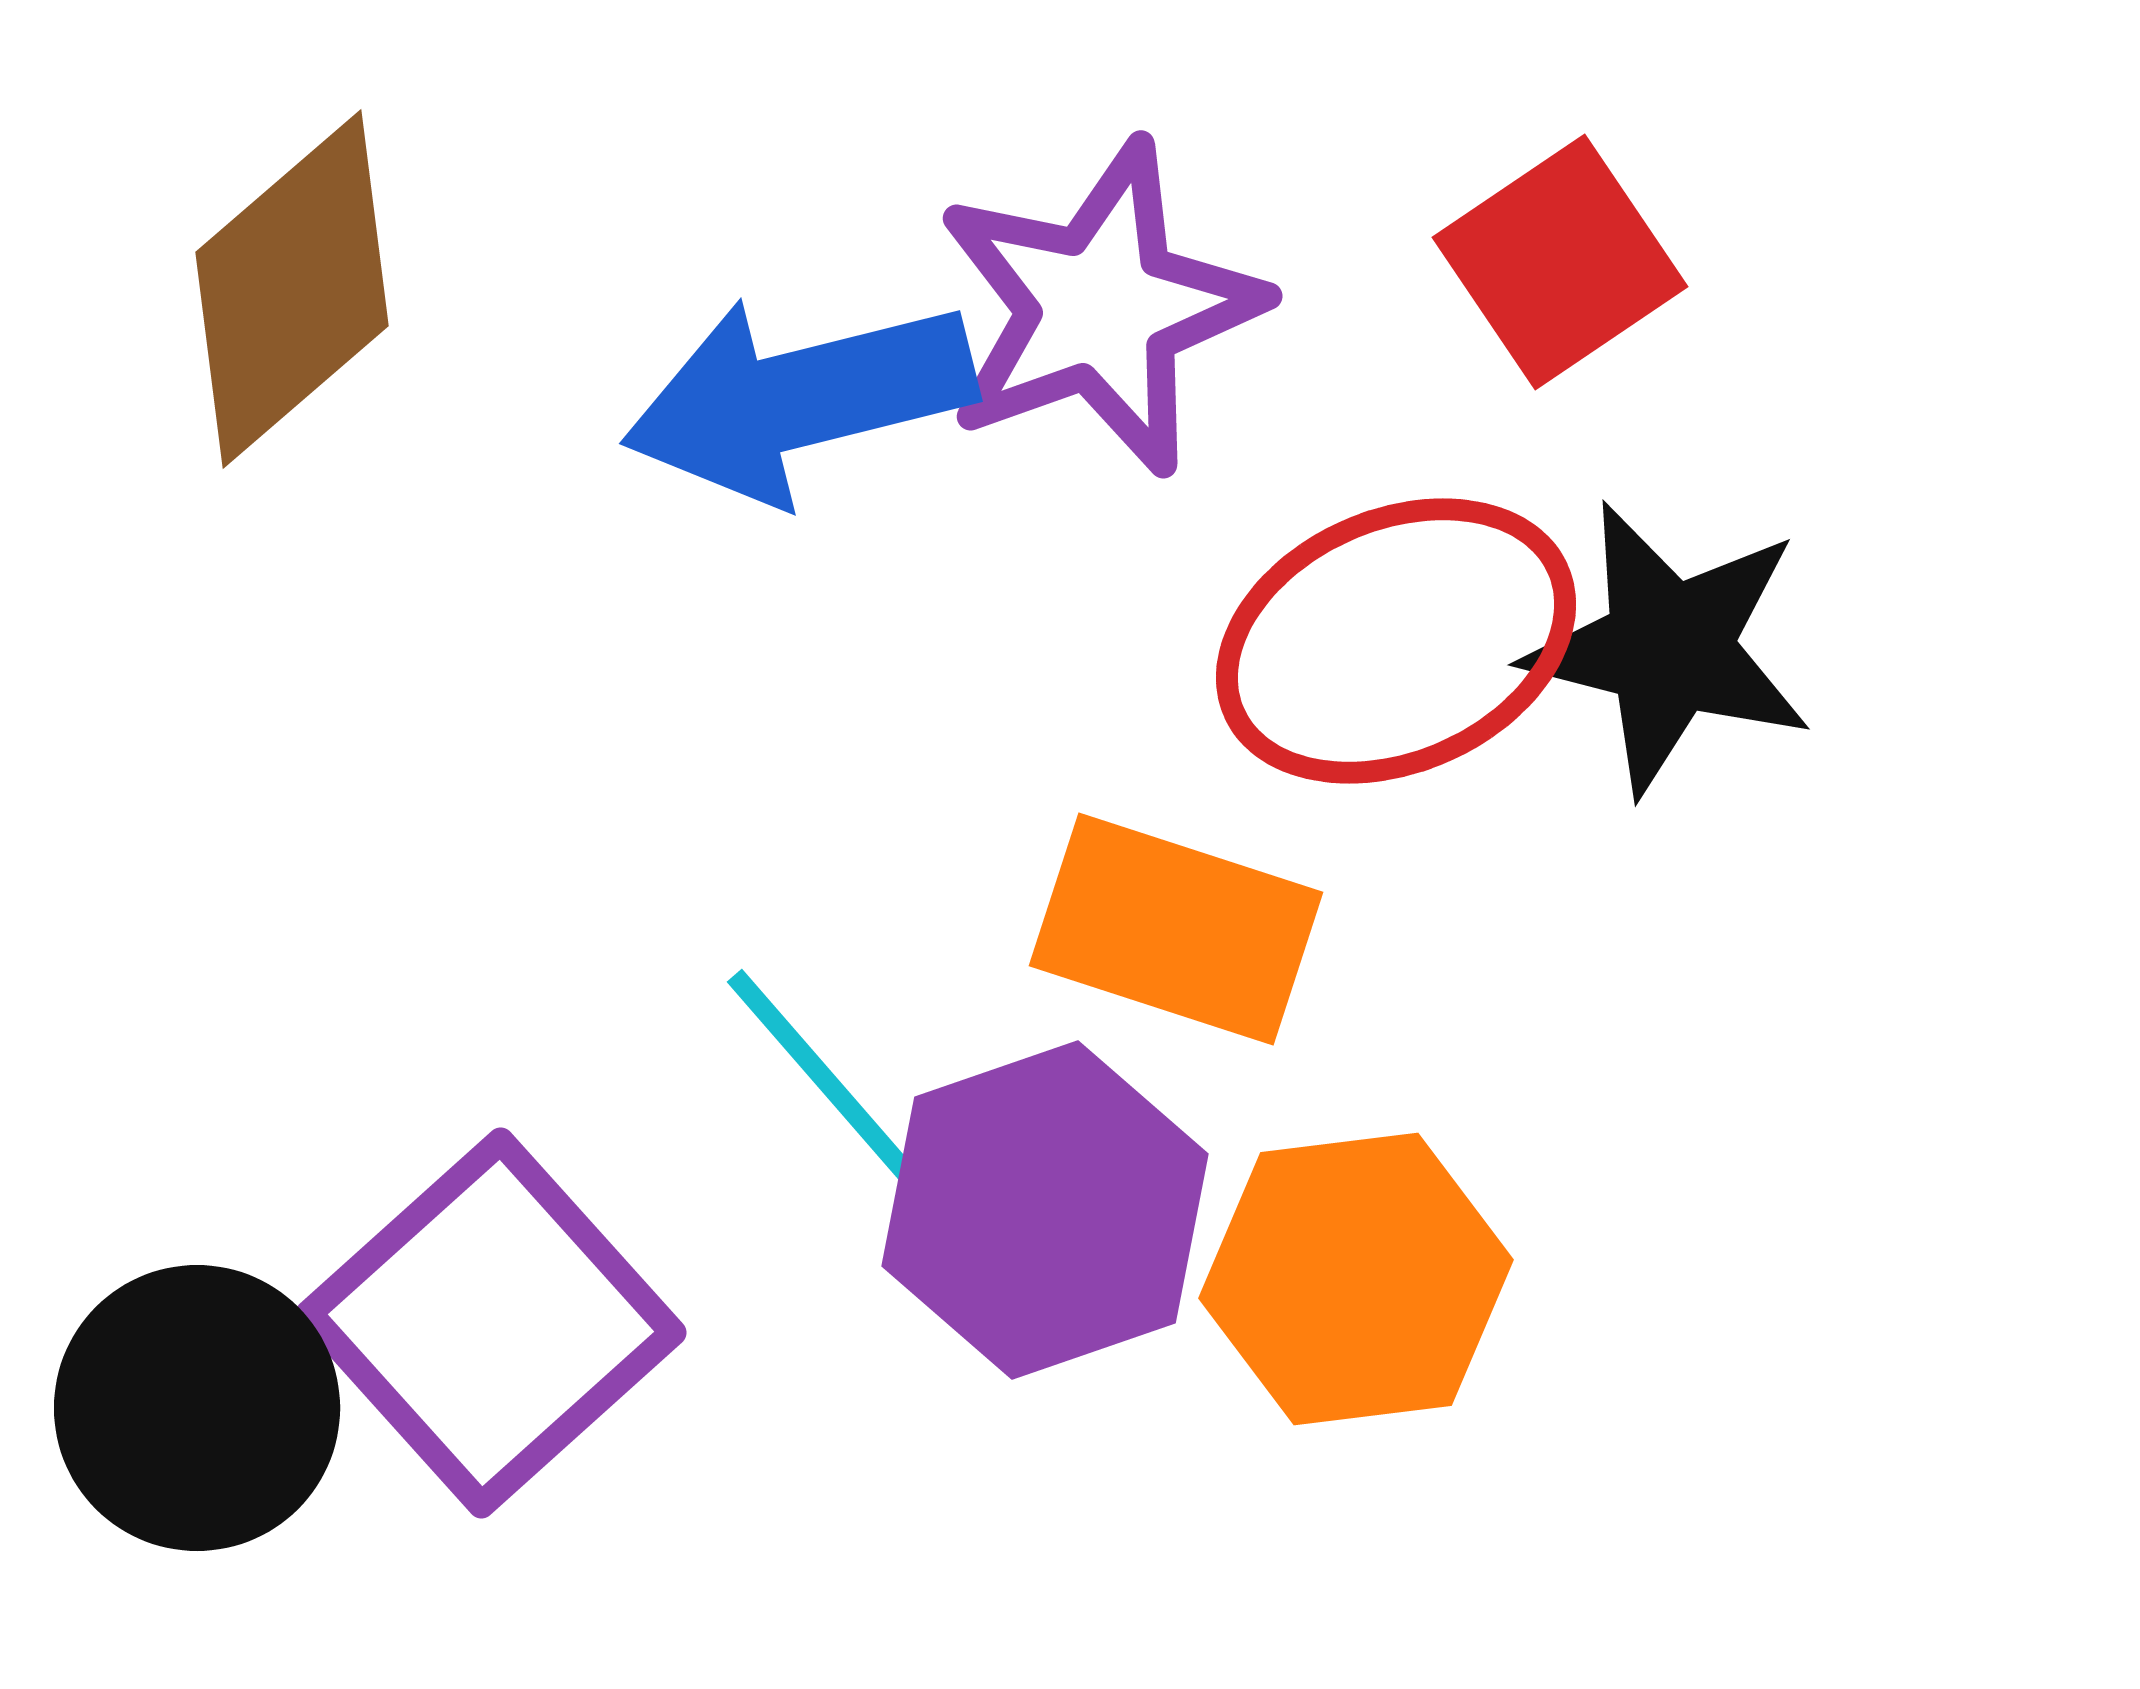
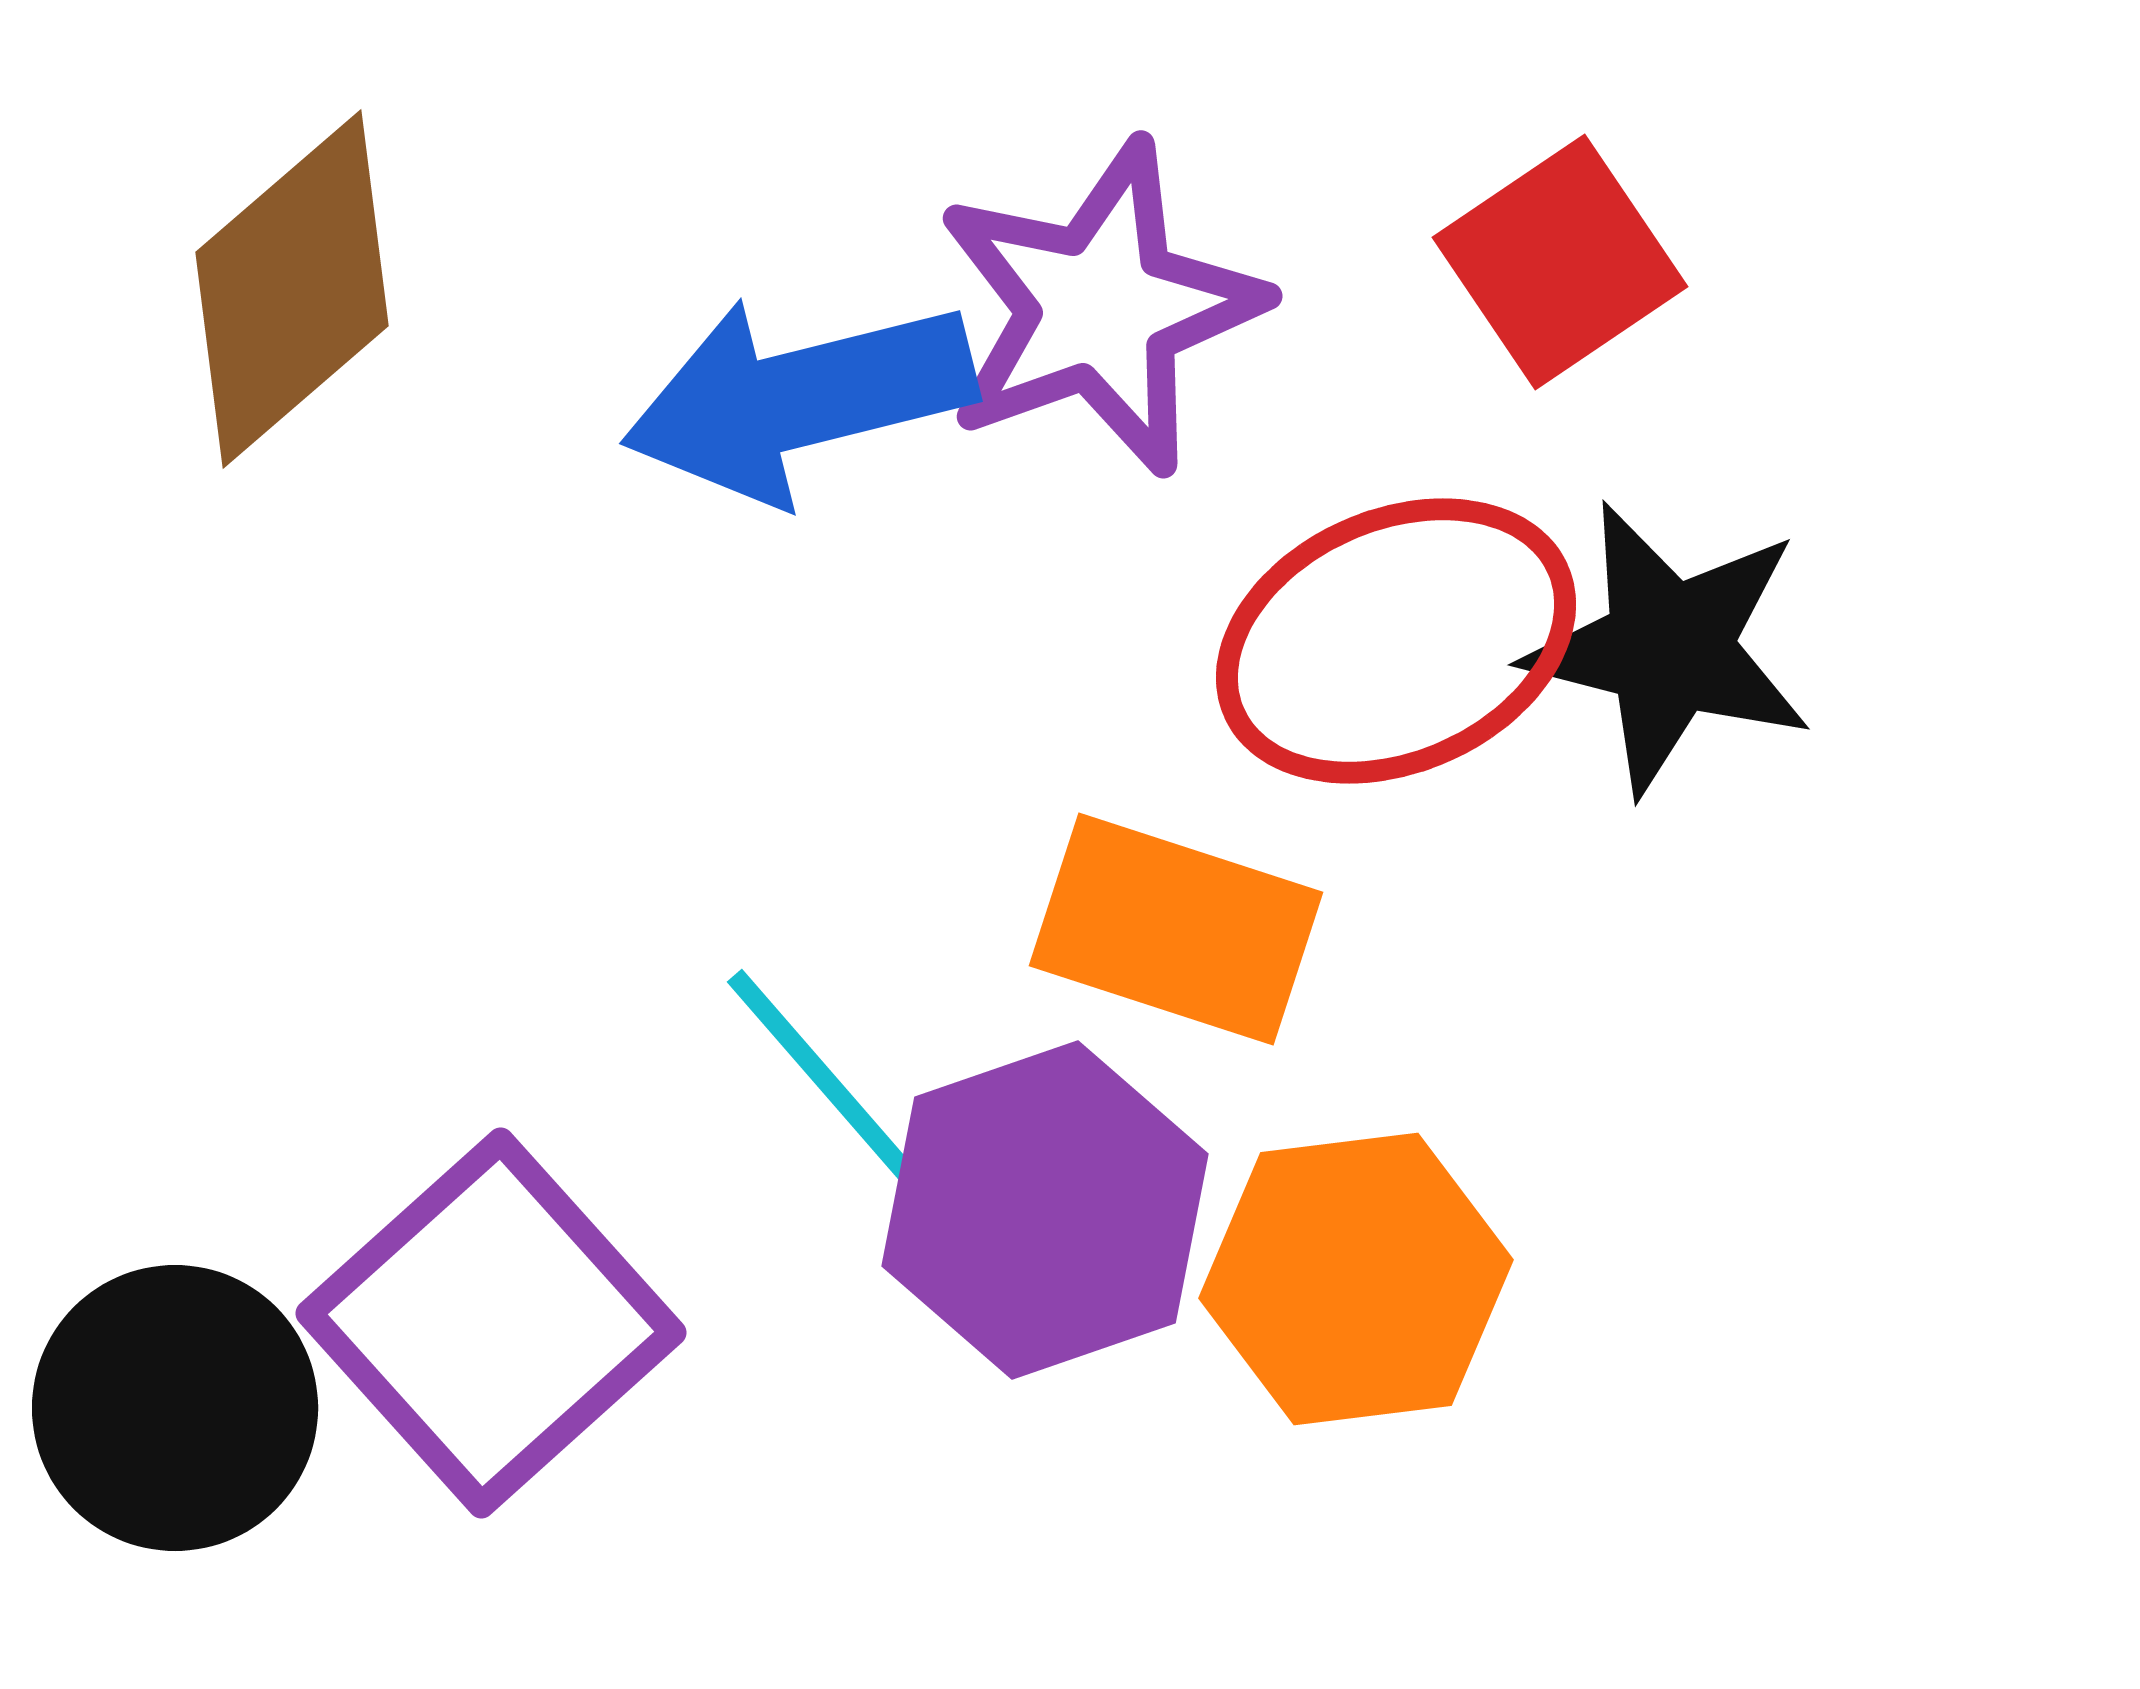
black circle: moved 22 px left
